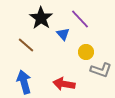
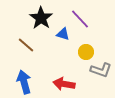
blue triangle: rotated 32 degrees counterclockwise
